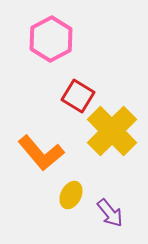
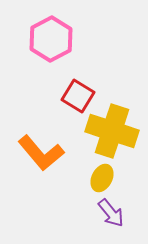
yellow cross: rotated 27 degrees counterclockwise
yellow ellipse: moved 31 px right, 17 px up
purple arrow: moved 1 px right
